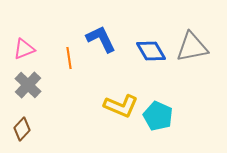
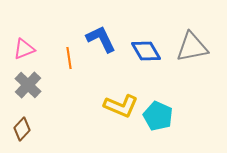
blue diamond: moved 5 px left
